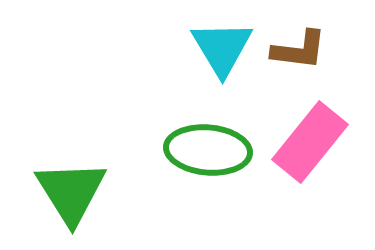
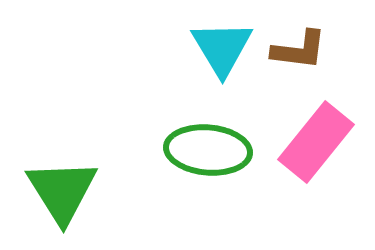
pink rectangle: moved 6 px right
green triangle: moved 9 px left, 1 px up
